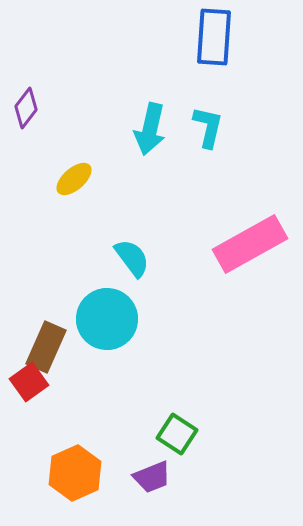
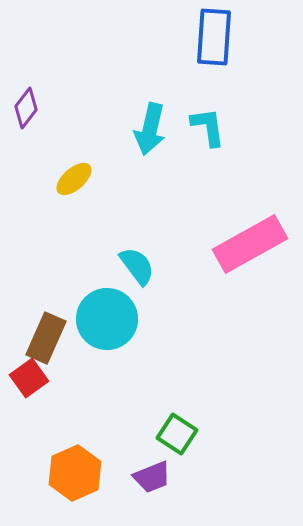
cyan L-shape: rotated 21 degrees counterclockwise
cyan semicircle: moved 5 px right, 8 px down
brown rectangle: moved 9 px up
red square: moved 4 px up
